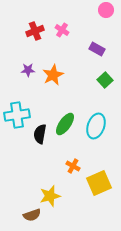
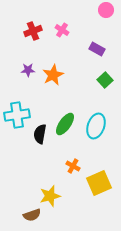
red cross: moved 2 px left
